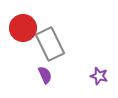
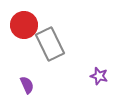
red circle: moved 1 px right, 3 px up
purple semicircle: moved 18 px left, 10 px down
